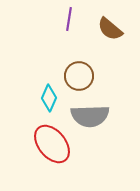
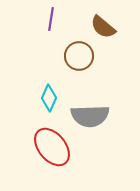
purple line: moved 18 px left
brown semicircle: moved 7 px left, 2 px up
brown circle: moved 20 px up
red ellipse: moved 3 px down
